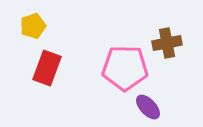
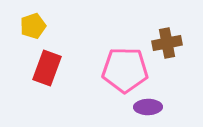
pink pentagon: moved 2 px down
purple ellipse: rotated 48 degrees counterclockwise
